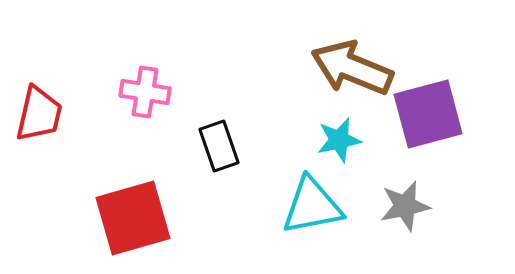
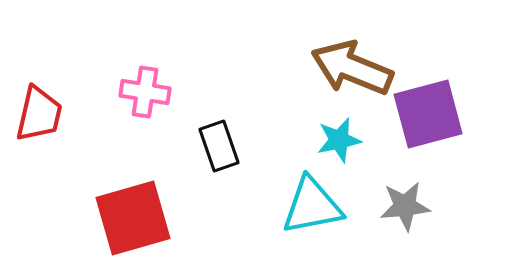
gray star: rotated 6 degrees clockwise
